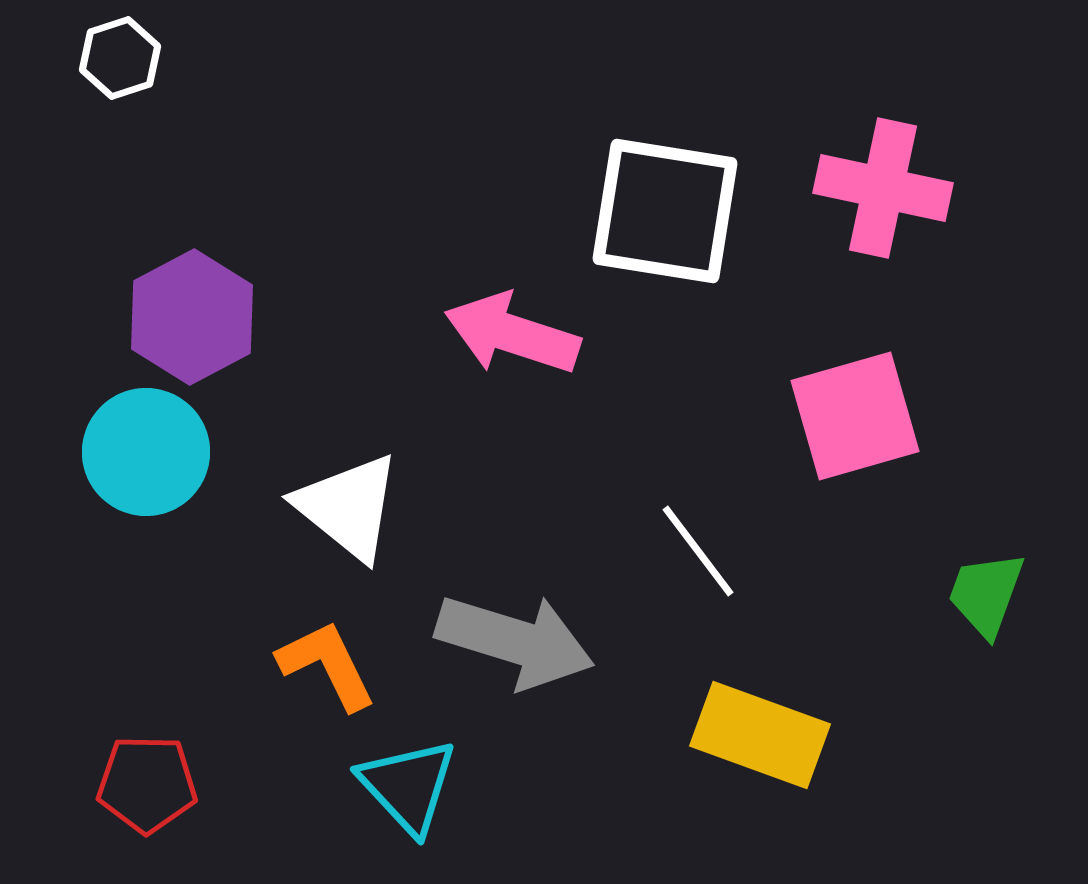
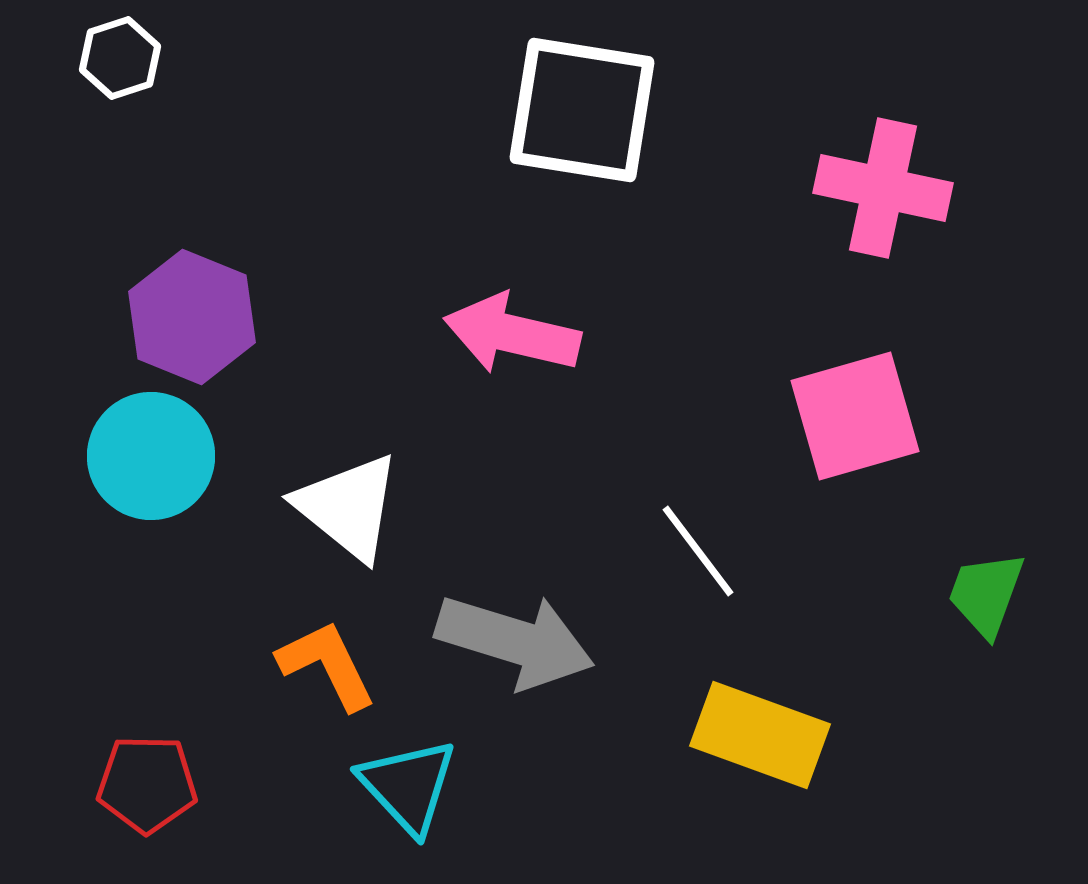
white square: moved 83 px left, 101 px up
purple hexagon: rotated 10 degrees counterclockwise
pink arrow: rotated 5 degrees counterclockwise
cyan circle: moved 5 px right, 4 px down
